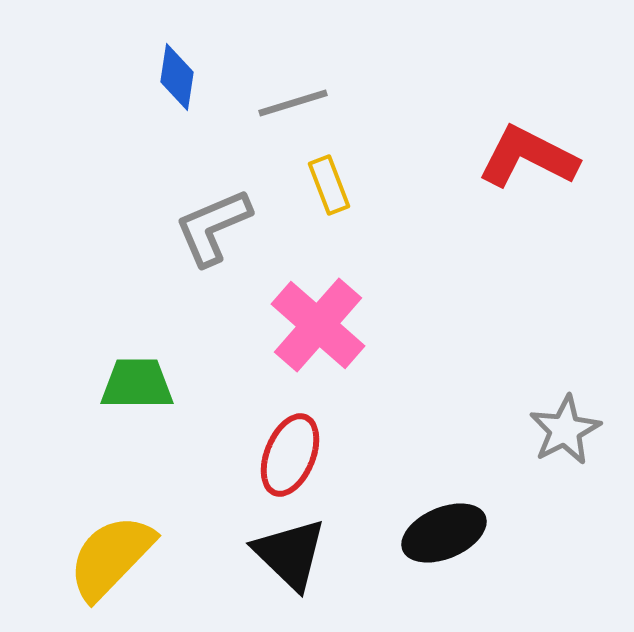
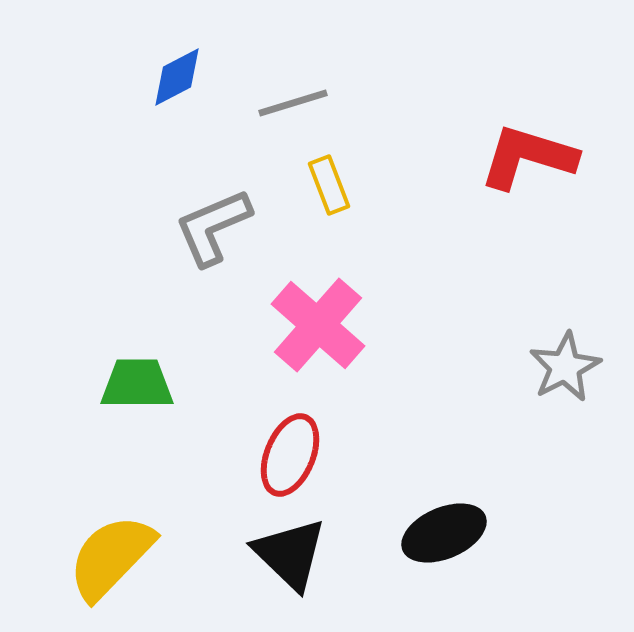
blue diamond: rotated 54 degrees clockwise
red L-shape: rotated 10 degrees counterclockwise
gray star: moved 63 px up
